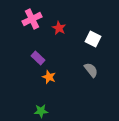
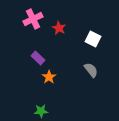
pink cross: moved 1 px right
orange star: rotated 16 degrees clockwise
